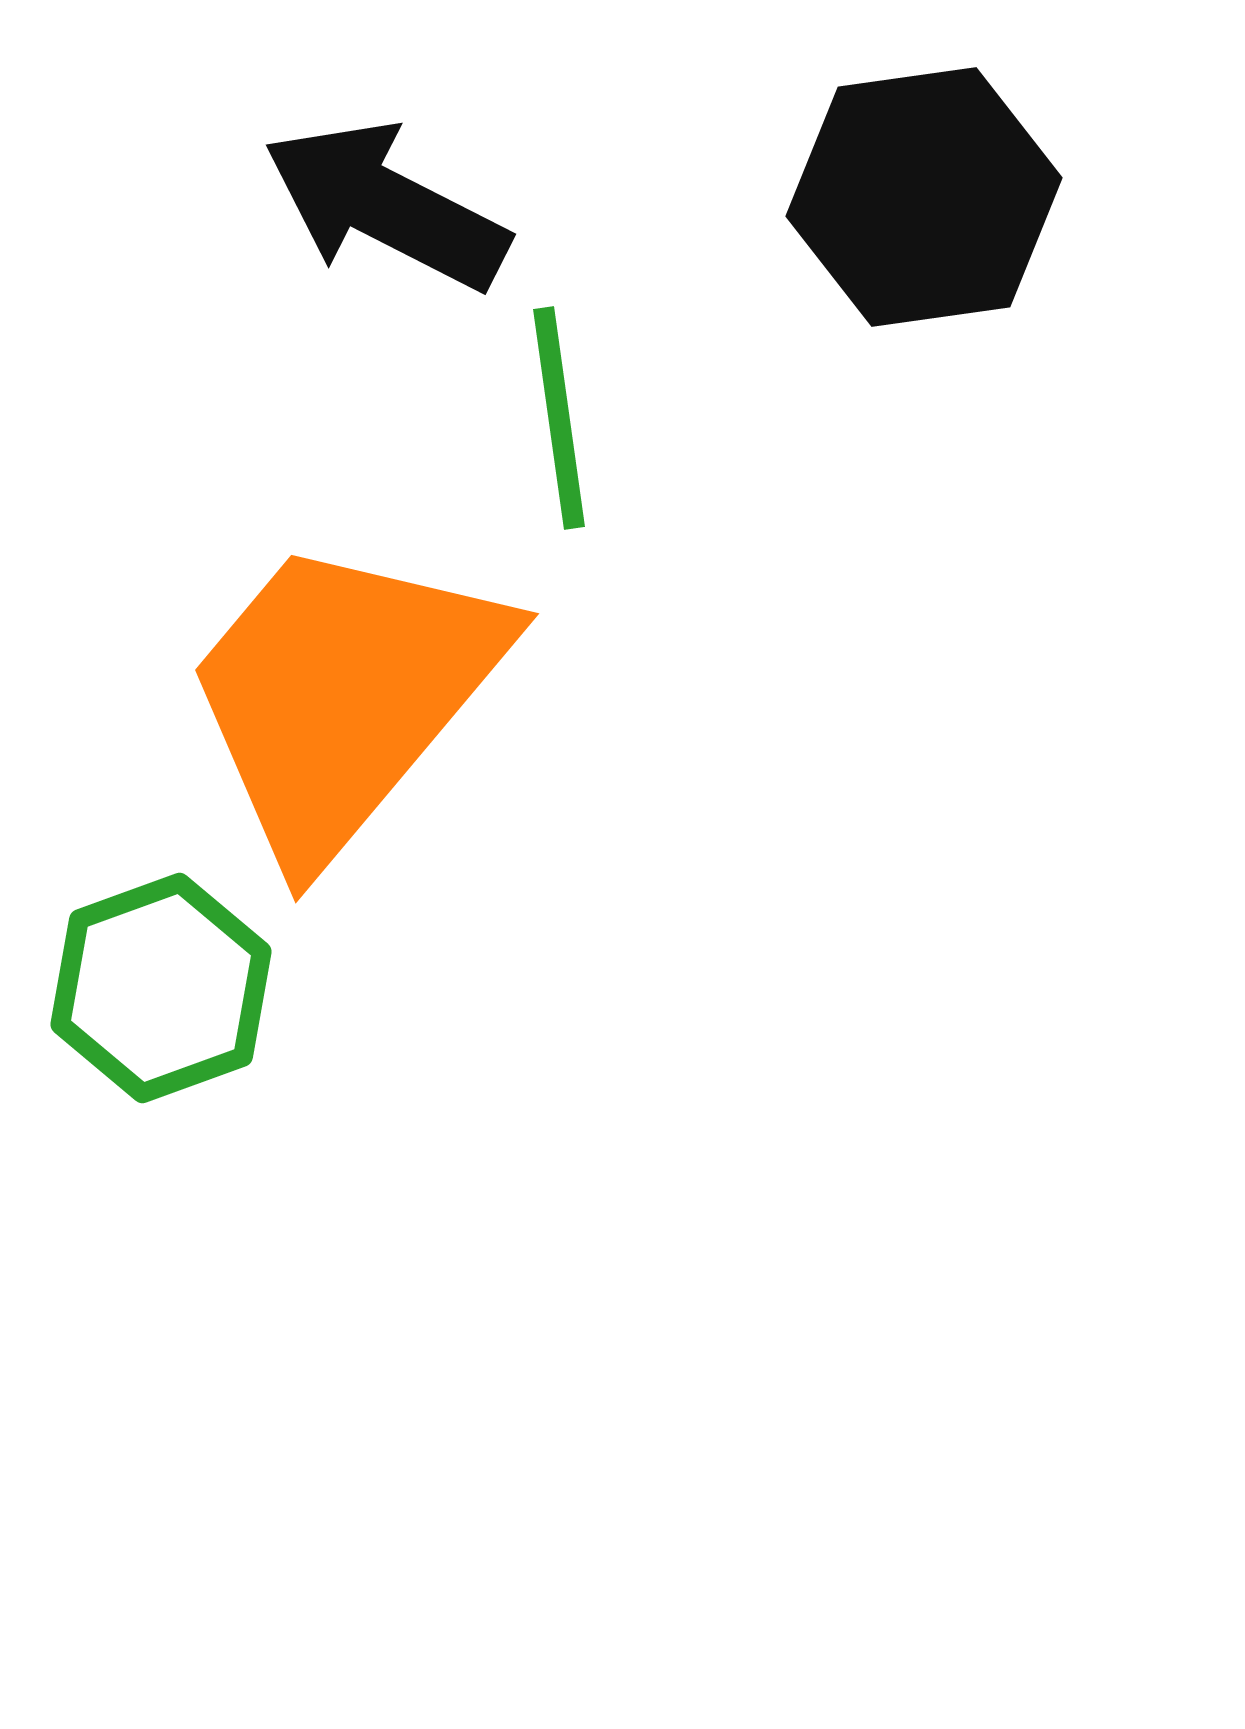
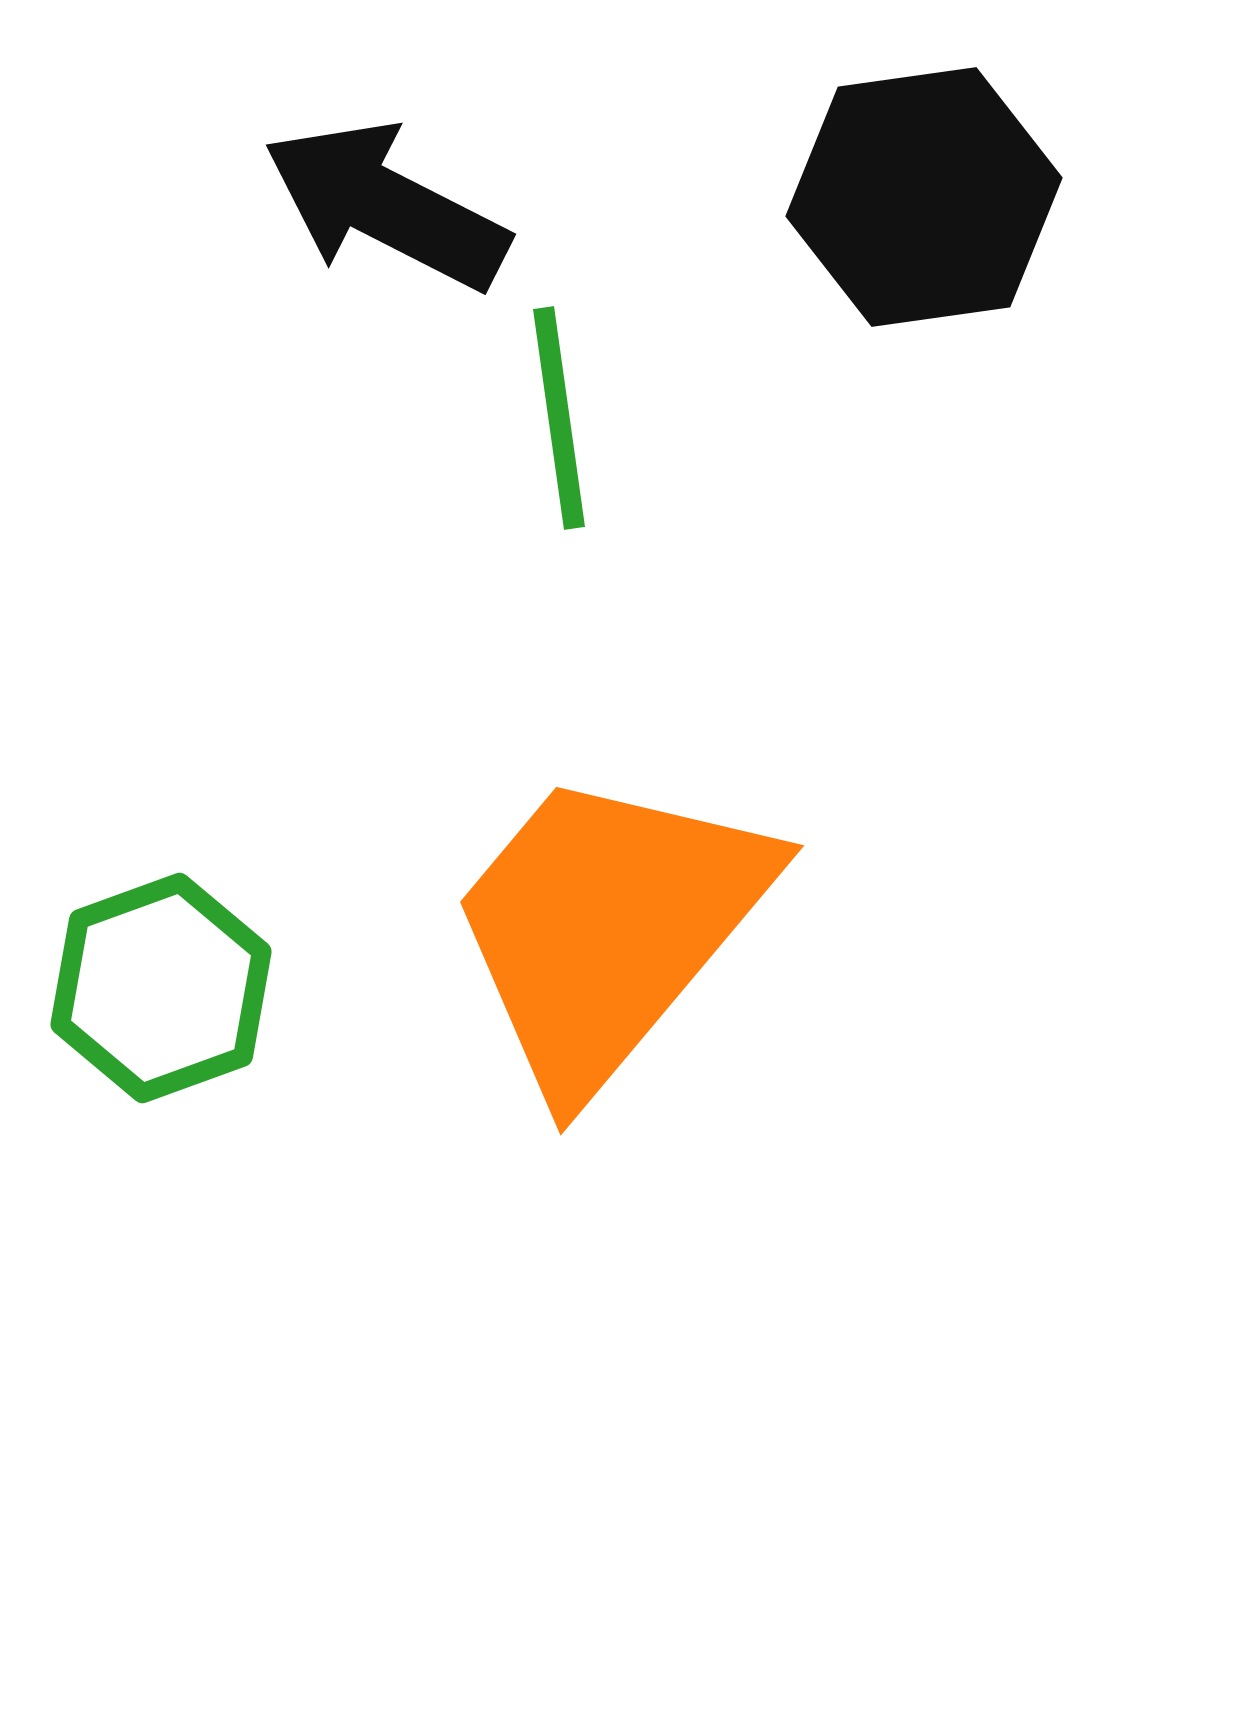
orange trapezoid: moved 265 px right, 232 px down
